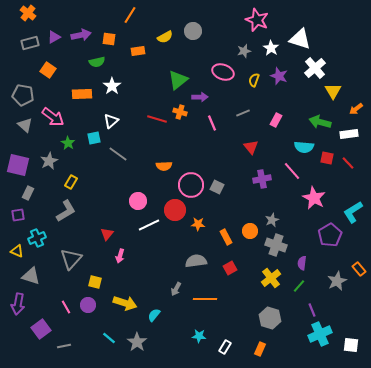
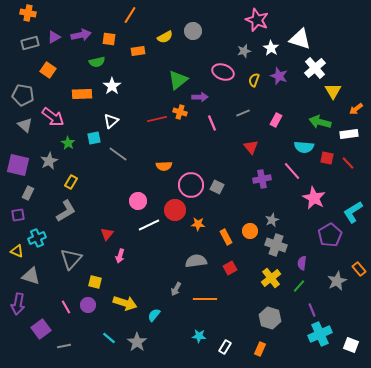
orange cross at (28, 13): rotated 28 degrees counterclockwise
red line at (157, 119): rotated 30 degrees counterclockwise
white square at (351, 345): rotated 14 degrees clockwise
